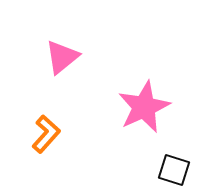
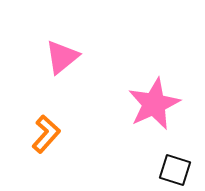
pink star: moved 10 px right, 3 px up
black square: moved 1 px right
